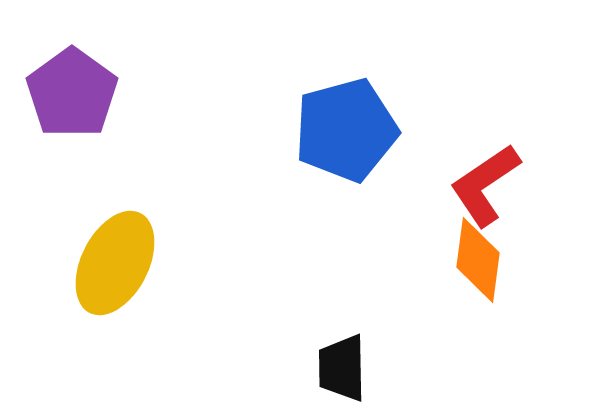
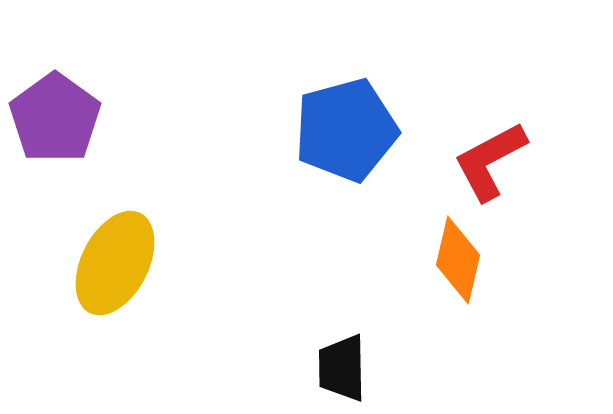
purple pentagon: moved 17 px left, 25 px down
red L-shape: moved 5 px right, 24 px up; rotated 6 degrees clockwise
orange diamond: moved 20 px left; rotated 6 degrees clockwise
